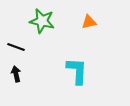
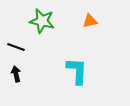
orange triangle: moved 1 px right, 1 px up
